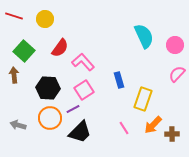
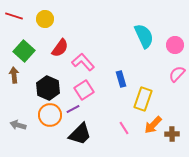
blue rectangle: moved 2 px right, 1 px up
black hexagon: rotated 20 degrees clockwise
orange circle: moved 3 px up
black trapezoid: moved 2 px down
